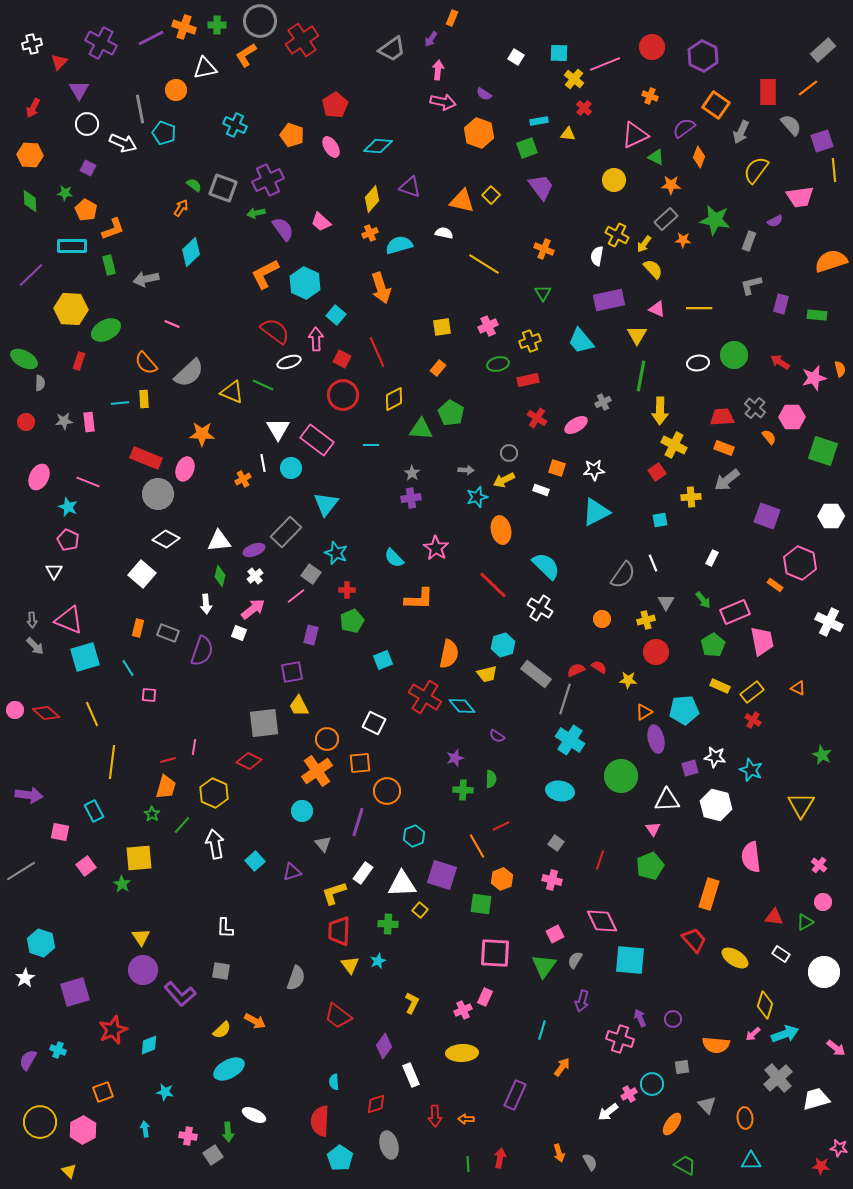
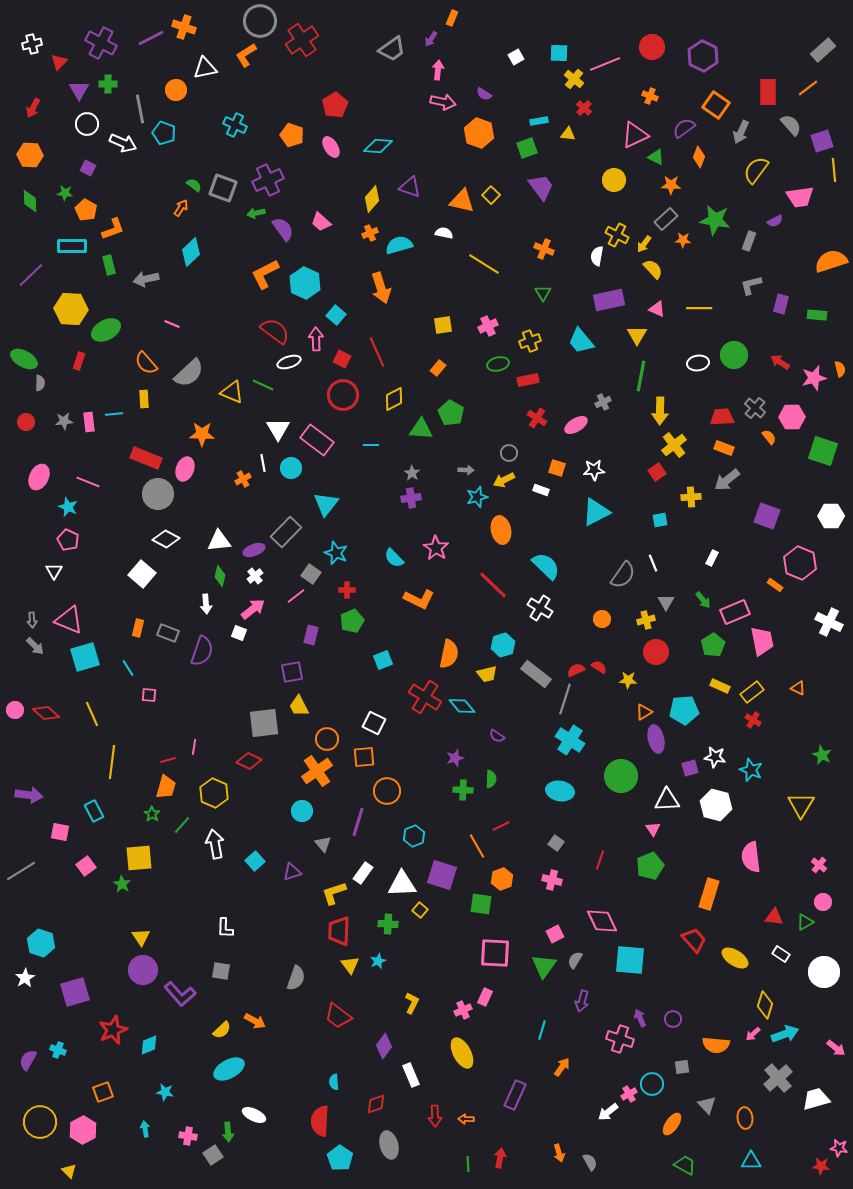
green cross at (217, 25): moved 109 px left, 59 px down
white square at (516, 57): rotated 28 degrees clockwise
yellow square at (442, 327): moved 1 px right, 2 px up
cyan line at (120, 403): moved 6 px left, 11 px down
yellow cross at (674, 445): rotated 25 degrees clockwise
orange L-shape at (419, 599): rotated 24 degrees clockwise
orange square at (360, 763): moved 4 px right, 6 px up
yellow ellipse at (462, 1053): rotated 64 degrees clockwise
